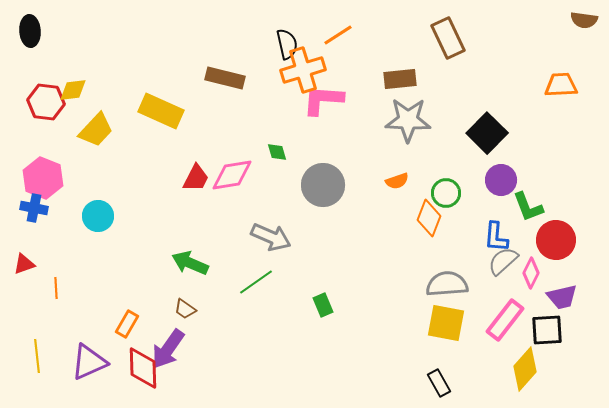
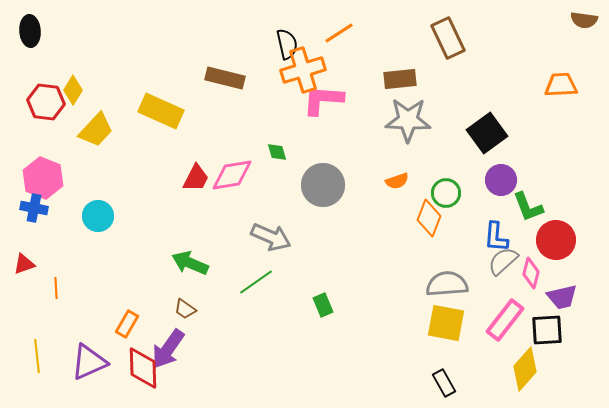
orange line at (338, 35): moved 1 px right, 2 px up
yellow diamond at (73, 90): rotated 52 degrees counterclockwise
black square at (487, 133): rotated 9 degrees clockwise
pink diamond at (531, 273): rotated 12 degrees counterclockwise
black rectangle at (439, 383): moved 5 px right
